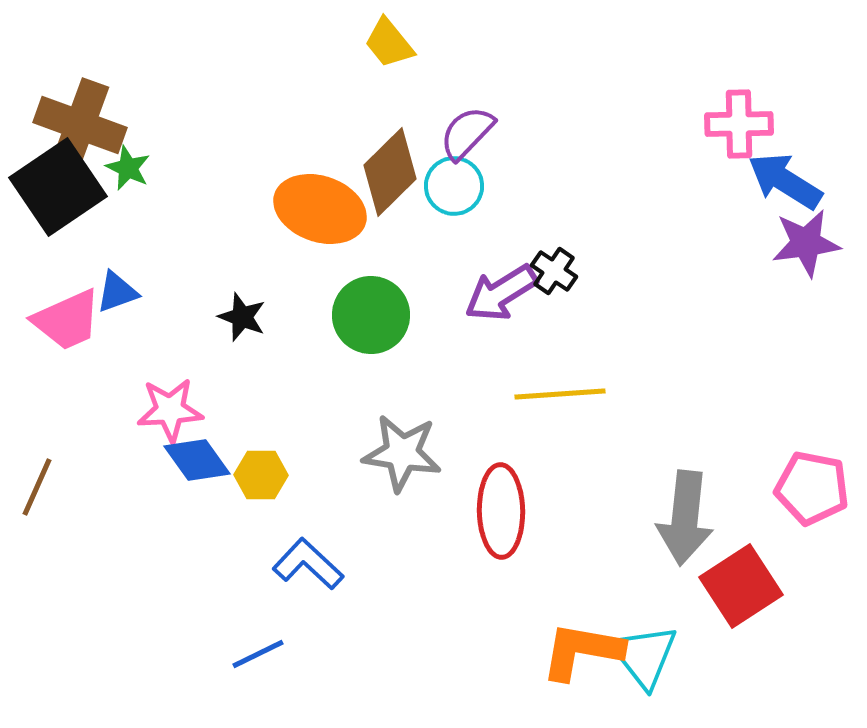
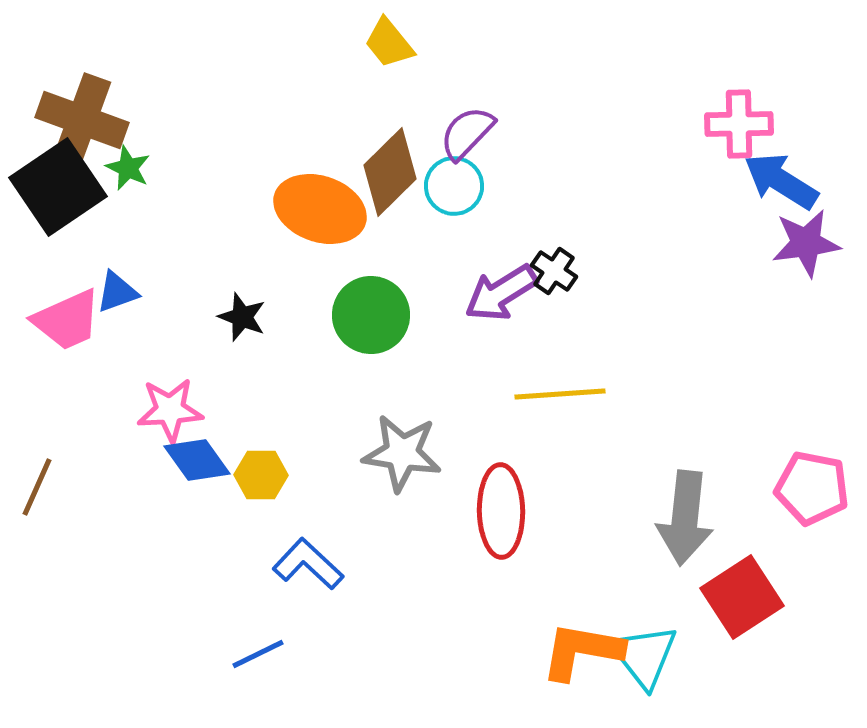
brown cross: moved 2 px right, 5 px up
blue arrow: moved 4 px left
red square: moved 1 px right, 11 px down
